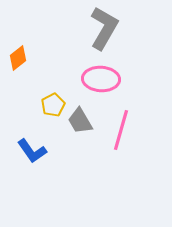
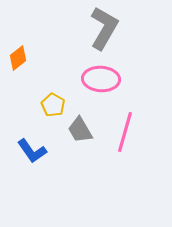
yellow pentagon: rotated 15 degrees counterclockwise
gray trapezoid: moved 9 px down
pink line: moved 4 px right, 2 px down
